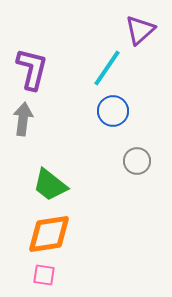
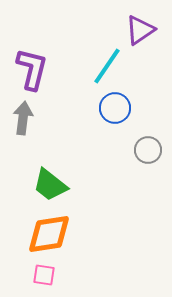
purple triangle: rotated 8 degrees clockwise
cyan line: moved 2 px up
blue circle: moved 2 px right, 3 px up
gray arrow: moved 1 px up
gray circle: moved 11 px right, 11 px up
